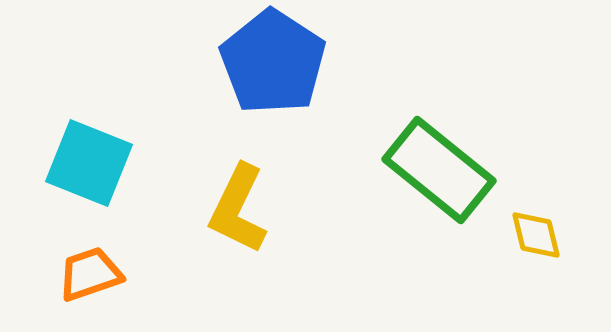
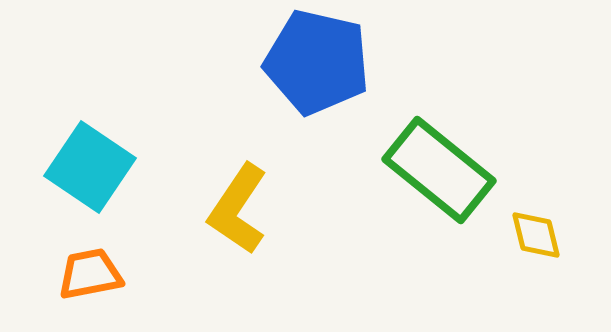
blue pentagon: moved 44 px right; rotated 20 degrees counterclockwise
cyan square: moved 1 px right, 4 px down; rotated 12 degrees clockwise
yellow L-shape: rotated 8 degrees clockwise
orange trapezoid: rotated 8 degrees clockwise
